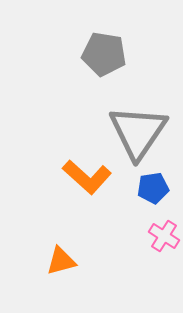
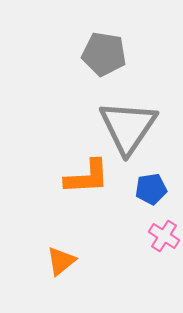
gray triangle: moved 10 px left, 5 px up
orange L-shape: rotated 45 degrees counterclockwise
blue pentagon: moved 2 px left, 1 px down
orange triangle: rotated 24 degrees counterclockwise
